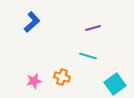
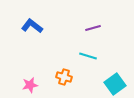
blue L-shape: moved 4 px down; rotated 100 degrees counterclockwise
orange cross: moved 2 px right
pink star: moved 4 px left, 4 px down
